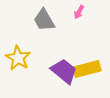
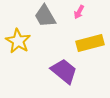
gray trapezoid: moved 1 px right, 4 px up
yellow star: moved 17 px up
yellow rectangle: moved 3 px right, 26 px up
